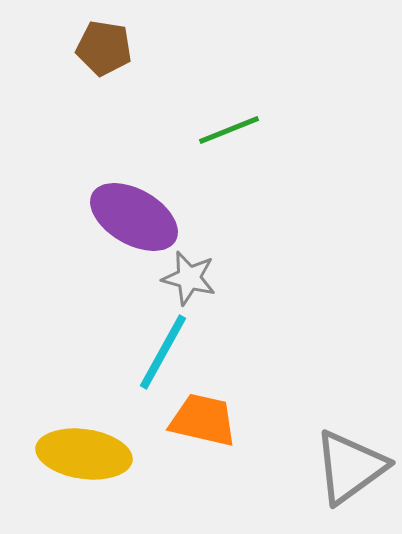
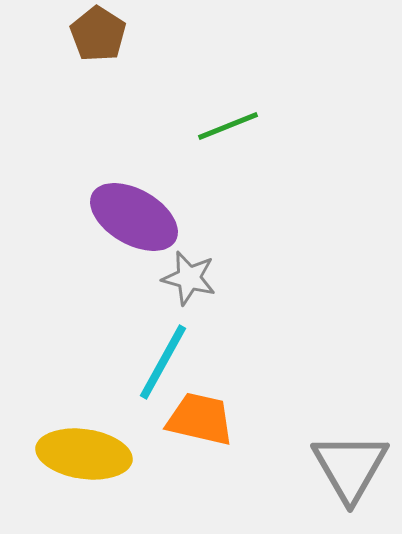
brown pentagon: moved 6 px left, 14 px up; rotated 24 degrees clockwise
green line: moved 1 px left, 4 px up
cyan line: moved 10 px down
orange trapezoid: moved 3 px left, 1 px up
gray triangle: rotated 24 degrees counterclockwise
